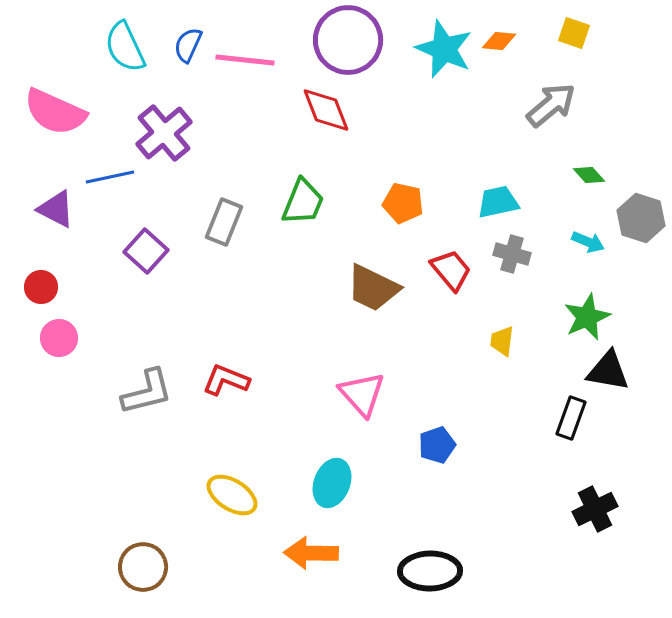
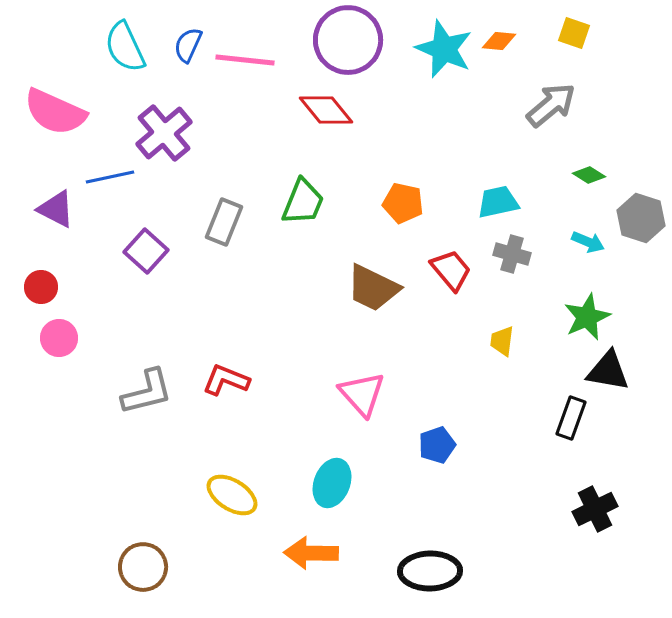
red diamond: rotated 18 degrees counterclockwise
green diamond: rotated 16 degrees counterclockwise
